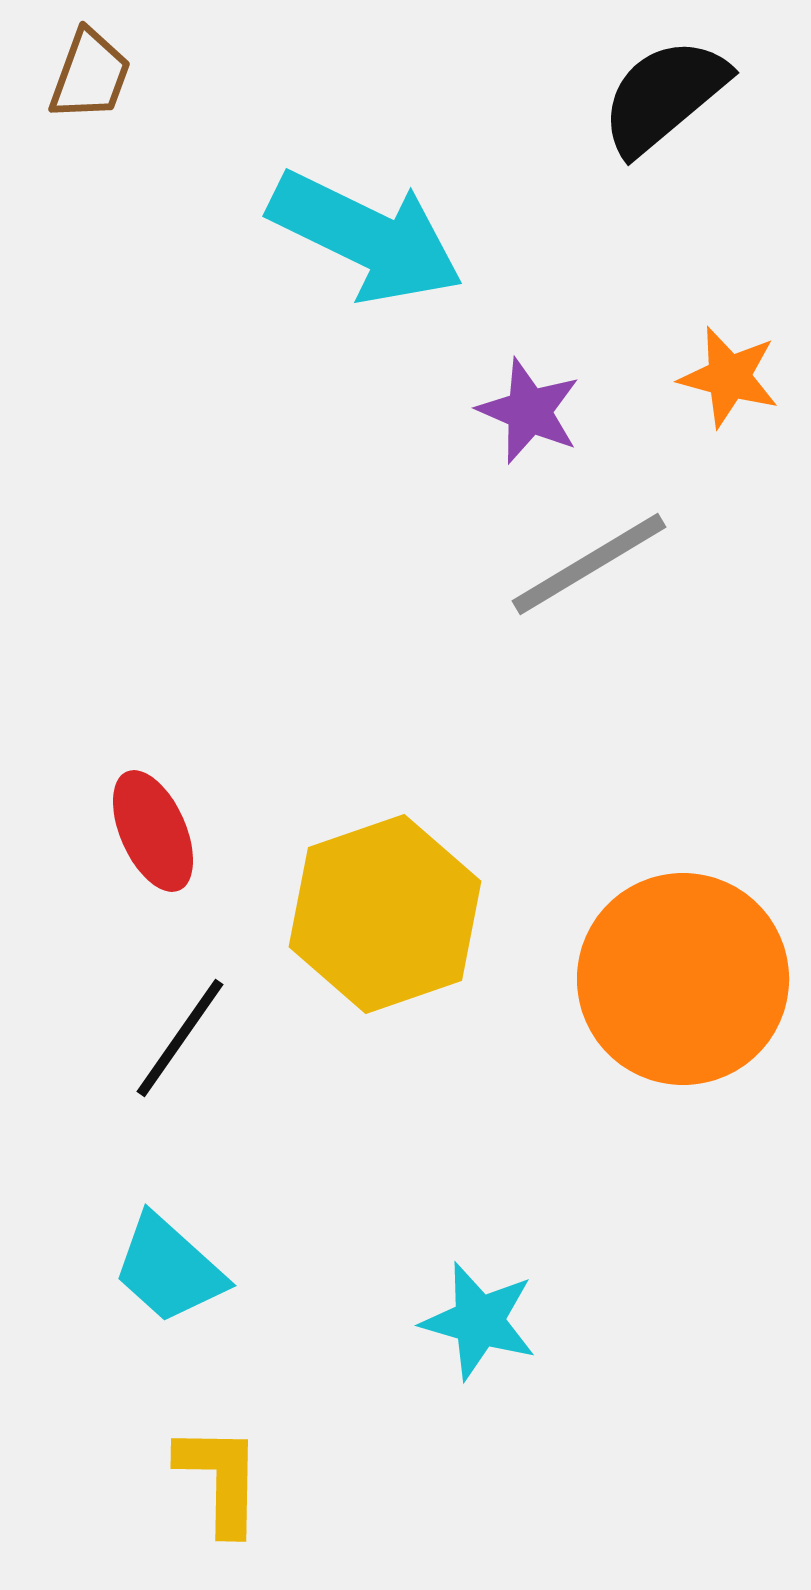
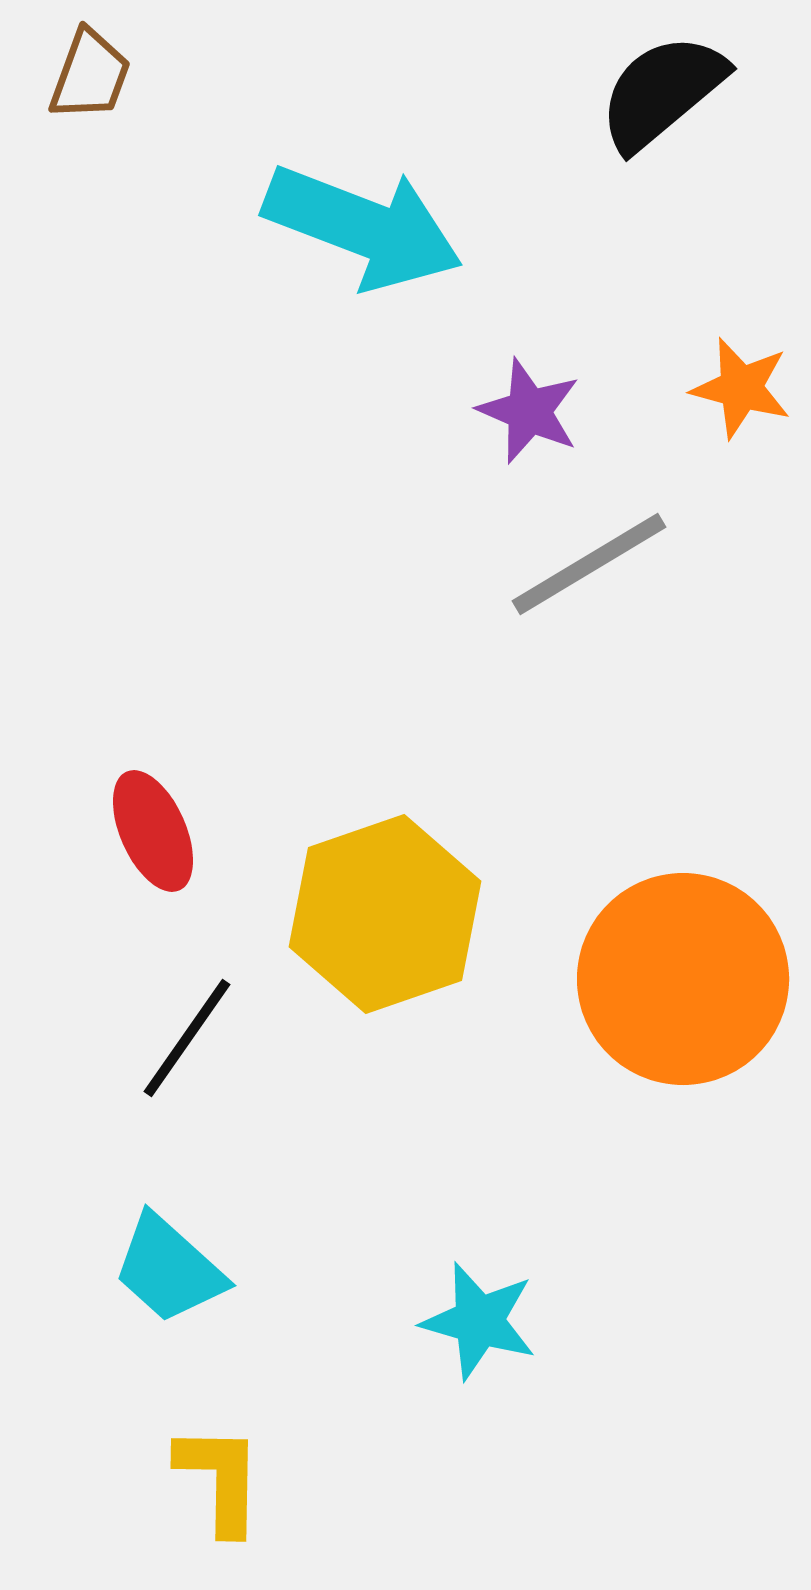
black semicircle: moved 2 px left, 4 px up
cyan arrow: moved 3 px left, 10 px up; rotated 5 degrees counterclockwise
orange star: moved 12 px right, 11 px down
black line: moved 7 px right
